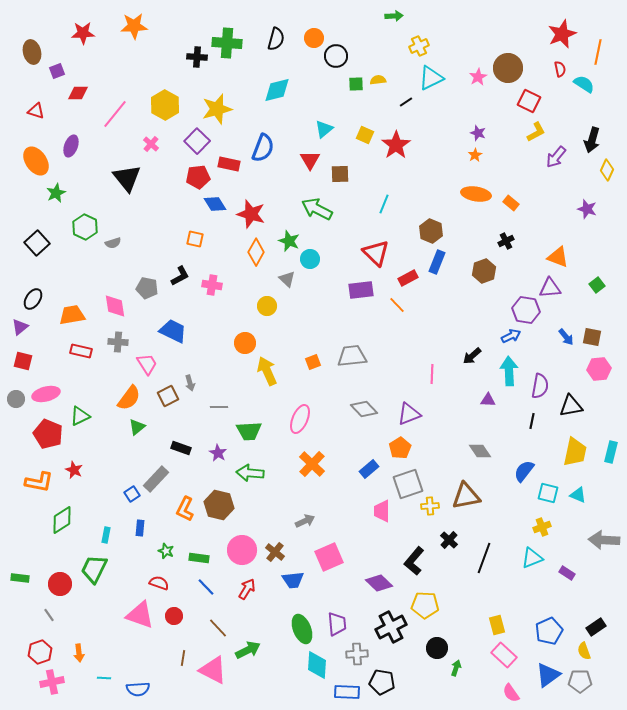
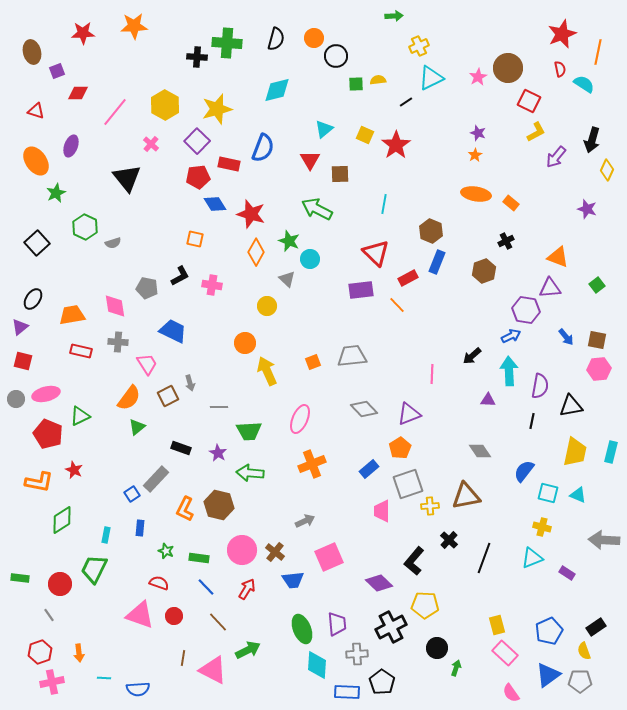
pink line at (115, 114): moved 2 px up
cyan line at (384, 204): rotated 12 degrees counterclockwise
brown square at (592, 337): moved 5 px right, 3 px down
orange cross at (312, 464): rotated 24 degrees clockwise
yellow cross at (542, 527): rotated 36 degrees clockwise
brown line at (218, 628): moved 6 px up
pink rectangle at (504, 655): moved 1 px right, 2 px up
black pentagon at (382, 682): rotated 25 degrees clockwise
